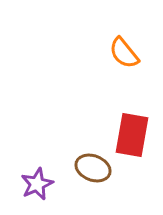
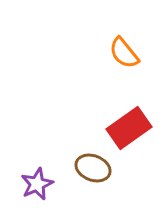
red rectangle: moved 3 px left, 7 px up; rotated 45 degrees clockwise
